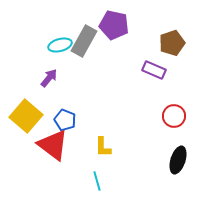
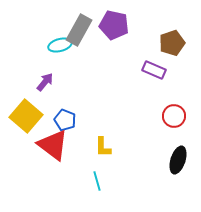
gray rectangle: moved 5 px left, 11 px up
purple arrow: moved 4 px left, 4 px down
